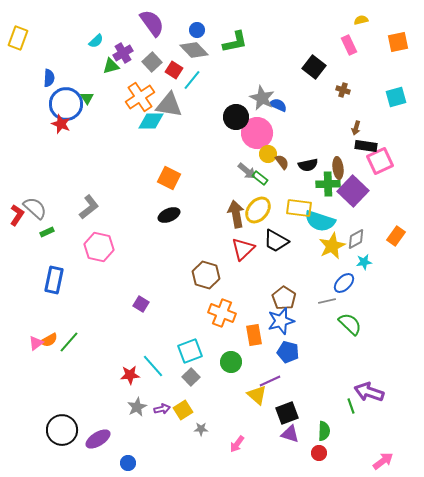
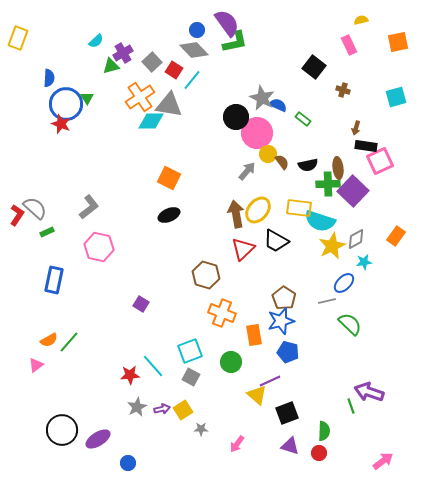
purple semicircle at (152, 23): moved 75 px right
gray arrow at (247, 171): rotated 90 degrees counterclockwise
green rectangle at (260, 178): moved 43 px right, 59 px up
pink triangle at (36, 343): moved 22 px down
gray square at (191, 377): rotated 18 degrees counterclockwise
purple triangle at (290, 434): moved 12 px down
